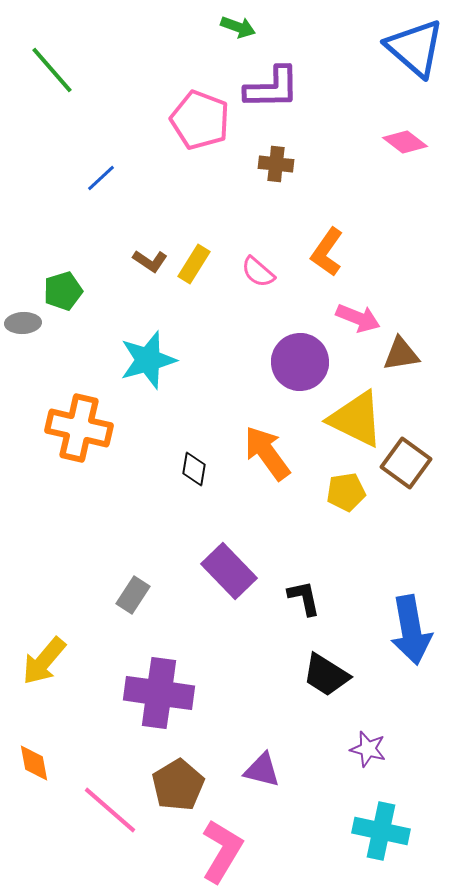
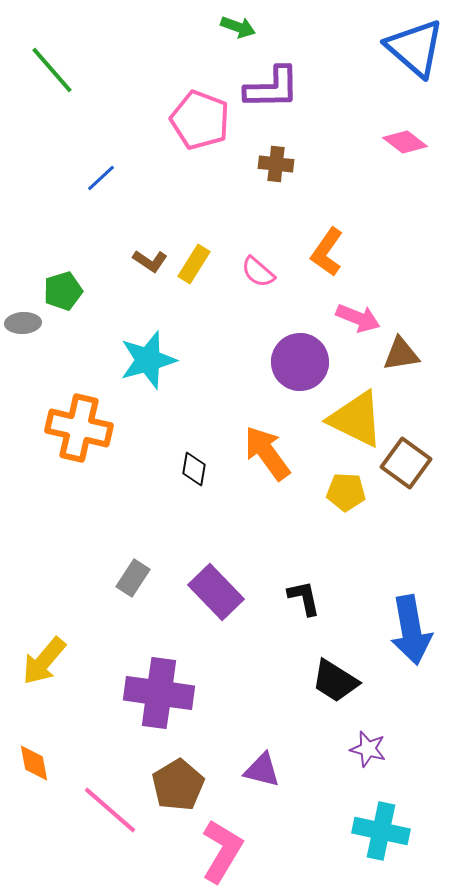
yellow pentagon: rotated 12 degrees clockwise
purple rectangle: moved 13 px left, 21 px down
gray rectangle: moved 17 px up
black trapezoid: moved 9 px right, 6 px down
